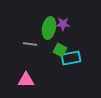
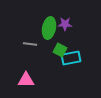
purple star: moved 2 px right
